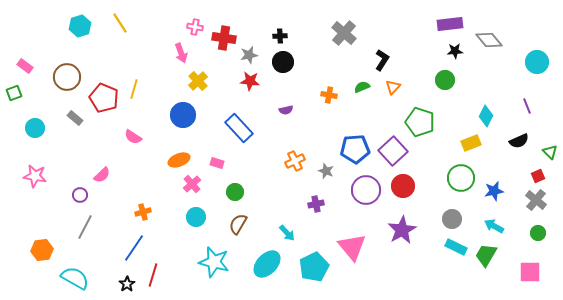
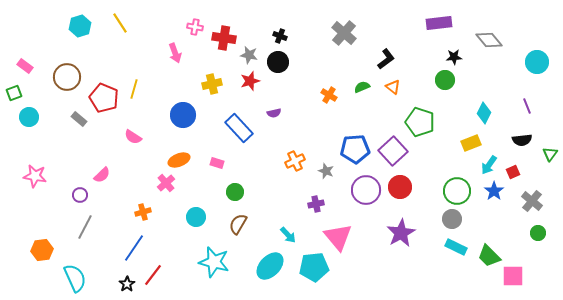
purple rectangle at (450, 24): moved 11 px left, 1 px up
black cross at (280, 36): rotated 24 degrees clockwise
black star at (455, 51): moved 1 px left, 6 px down
pink arrow at (181, 53): moved 6 px left
gray star at (249, 55): rotated 24 degrees clockwise
black L-shape at (382, 60): moved 4 px right, 1 px up; rotated 20 degrees clockwise
black circle at (283, 62): moved 5 px left
yellow cross at (198, 81): moved 14 px right, 3 px down; rotated 30 degrees clockwise
red star at (250, 81): rotated 24 degrees counterclockwise
orange triangle at (393, 87): rotated 35 degrees counterclockwise
orange cross at (329, 95): rotated 21 degrees clockwise
purple semicircle at (286, 110): moved 12 px left, 3 px down
cyan diamond at (486, 116): moved 2 px left, 3 px up
gray rectangle at (75, 118): moved 4 px right, 1 px down
cyan circle at (35, 128): moved 6 px left, 11 px up
black semicircle at (519, 141): moved 3 px right, 1 px up; rotated 18 degrees clockwise
green triangle at (550, 152): moved 2 px down; rotated 21 degrees clockwise
red square at (538, 176): moved 25 px left, 4 px up
green circle at (461, 178): moved 4 px left, 13 px down
pink cross at (192, 184): moved 26 px left, 1 px up
red circle at (403, 186): moved 3 px left, 1 px down
blue star at (494, 191): rotated 24 degrees counterclockwise
gray cross at (536, 200): moved 4 px left, 1 px down
cyan arrow at (494, 226): moved 5 px left, 61 px up; rotated 84 degrees counterclockwise
purple star at (402, 230): moved 1 px left, 3 px down
cyan arrow at (287, 233): moved 1 px right, 2 px down
pink triangle at (352, 247): moved 14 px left, 10 px up
green trapezoid at (486, 255): moved 3 px right, 1 px down; rotated 75 degrees counterclockwise
cyan ellipse at (267, 264): moved 3 px right, 2 px down
cyan pentagon at (314, 267): rotated 20 degrees clockwise
pink square at (530, 272): moved 17 px left, 4 px down
red line at (153, 275): rotated 20 degrees clockwise
cyan semicircle at (75, 278): rotated 36 degrees clockwise
